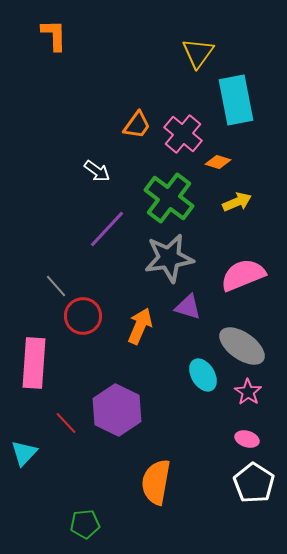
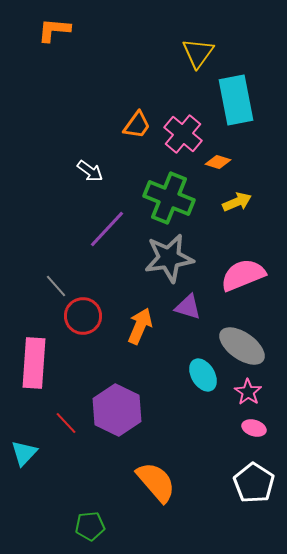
orange L-shape: moved 5 px up; rotated 84 degrees counterclockwise
white arrow: moved 7 px left
green cross: rotated 15 degrees counterclockwise
pink ellipse: moved 7 px right, 11 px up
orange semicircle: rotated 129 degrees clockwise
green pentagon: moved 5 px right, 2 px down
